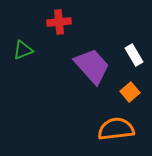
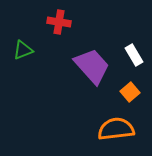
red cross: rotated 15 degrees clockwise
